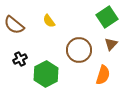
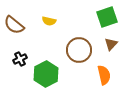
green square: rotated 15 degrees clockwise
yellow semicircle: rotated 40 degrees counterclockwise
orange semicircle: moved 1 px right; rotated 30 degrees counterclockwise
